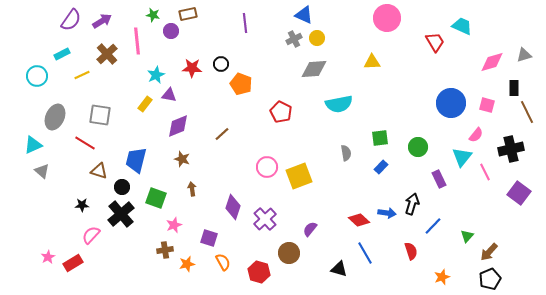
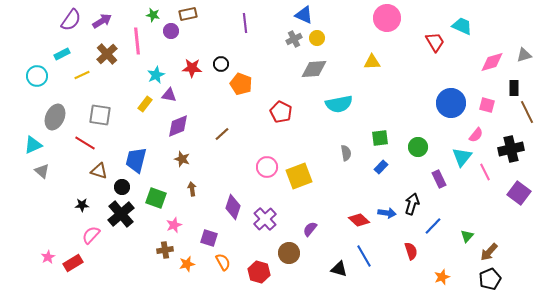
blue line at (365, 253): moved 1 px left, 3 px down
